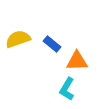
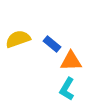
orange triangle: moved 6 px left
